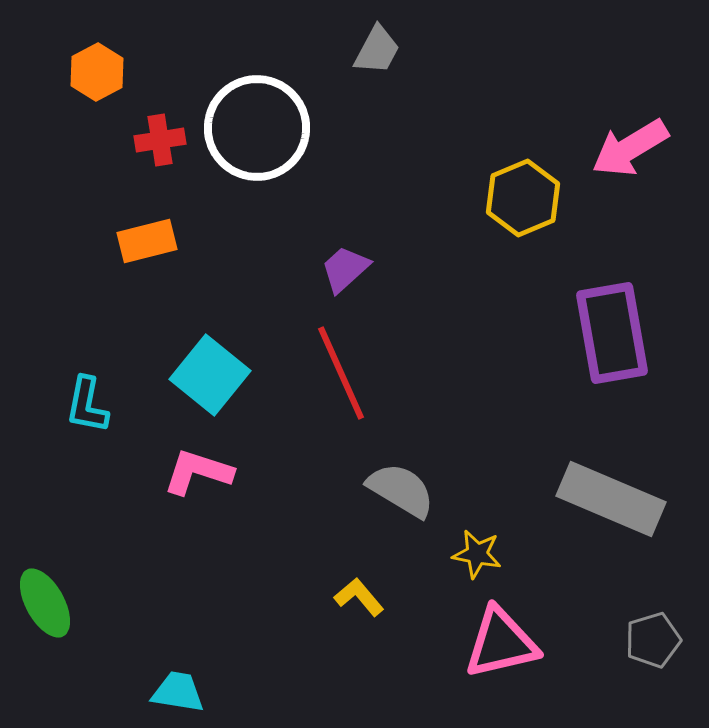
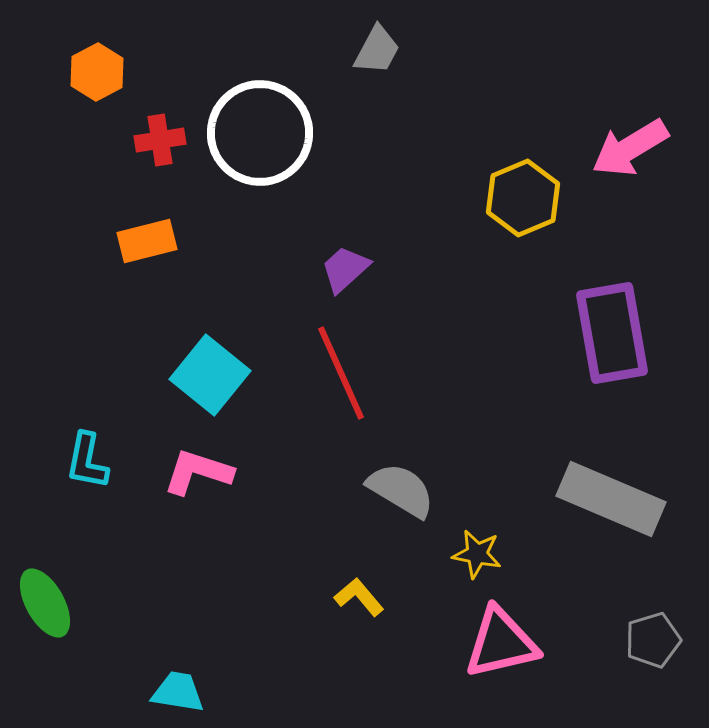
white circle: moved 3 px right, 5 px down
cyan L-shape: moved 56 px down
